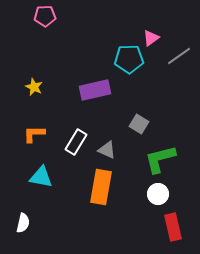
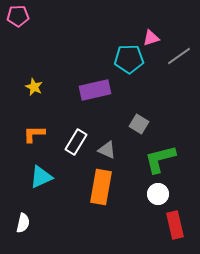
pink pentagon: moved 27 px left
pink triangle: rotated 18 degrees clockwise
cyan triangle: rotated 35 degrees counterclockwise
red rectangle: moved 2 px right, 2 px up
